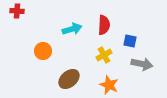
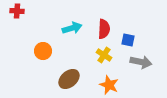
red semicircle: moved 4 px down
cyan arrow: moved 1 px up
blue square: moved 2 px left, 1 px up
yellow cross: rotated 28 degrees counterclockwise
gray arrow: moved 1 px left, 2 px up
